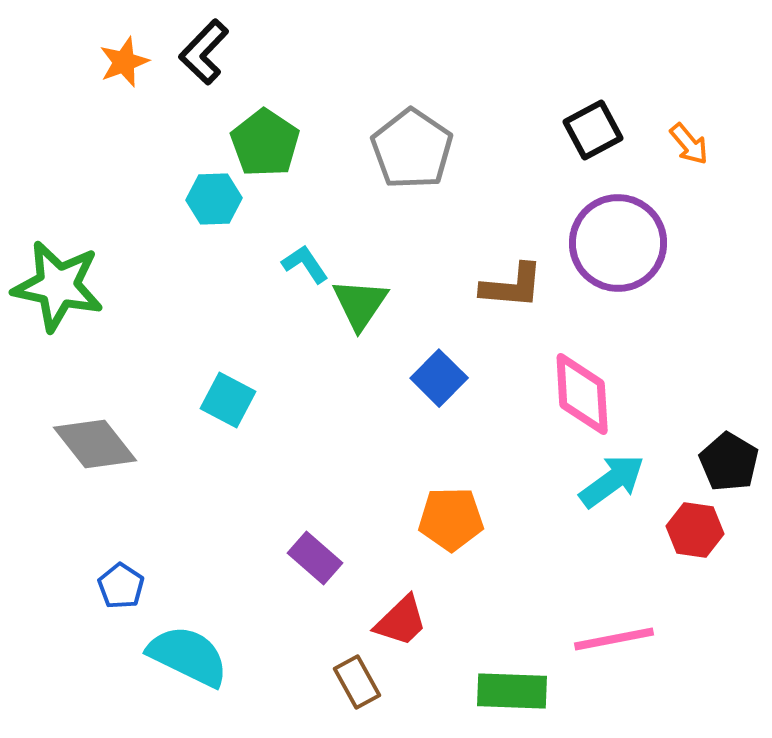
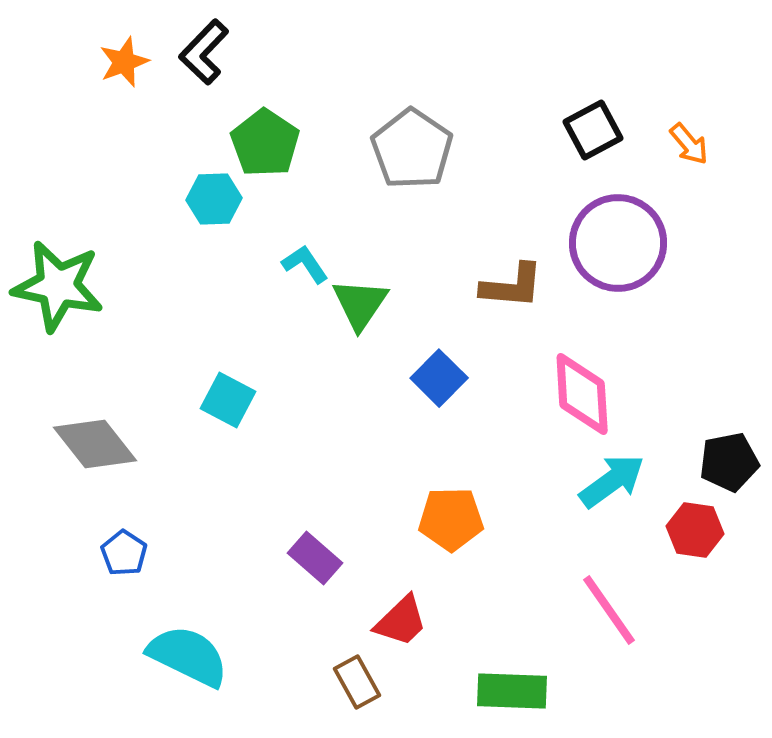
black pentagon: rotated 30 degrees clockwise
blue pentagon: moved 3 px right, 33 px up
pink line: moved 5 px left, 29 px up; rotated 66 degrees clockwise
